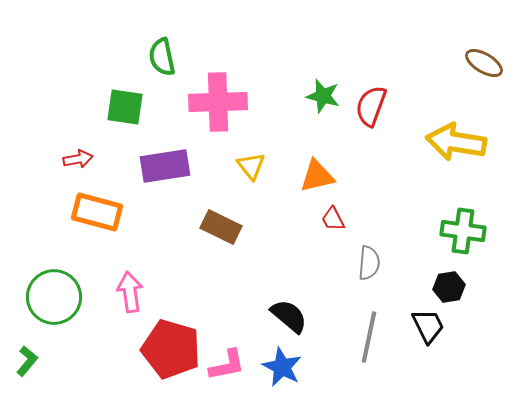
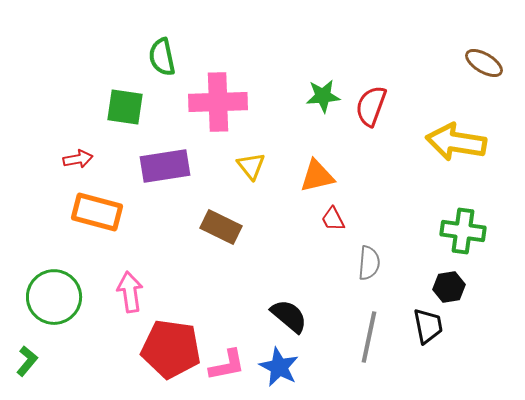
green star: rotated 20 degrees counterclockwise
black trapezoid: rotated 15 degrees clockwise
red pentagon: rotated 8 degrees counterclockwise
blue star: moved 3 px left
